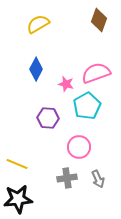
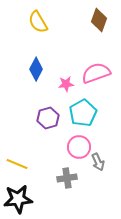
yellow semicircle: moved 2 px up; rotated 90 degrees counterclockwise
pink star: rotated 21 degrees counterclockwise
cyan pentagon: moved 4 px left, 7 px down
purple hexagon: rotated 20 degrees counterclockwise
gray arrow: moved 17 px up
